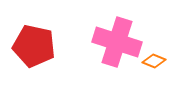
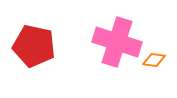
orange diamond: moved 1 px up; rotated 15 degrees counterclockwise
